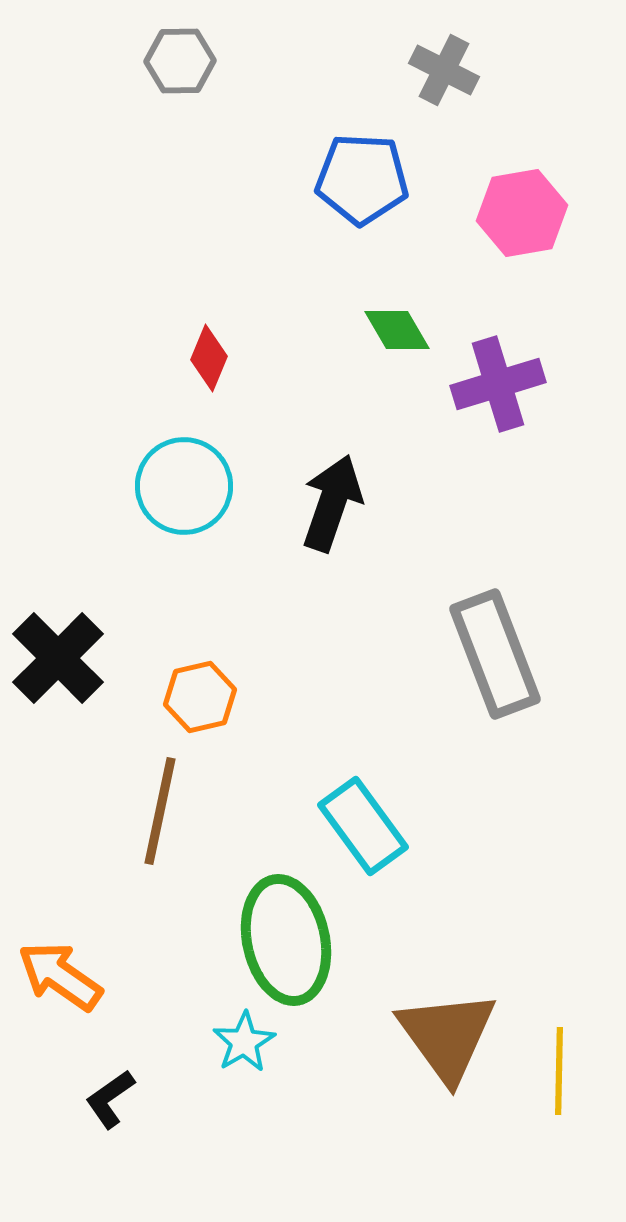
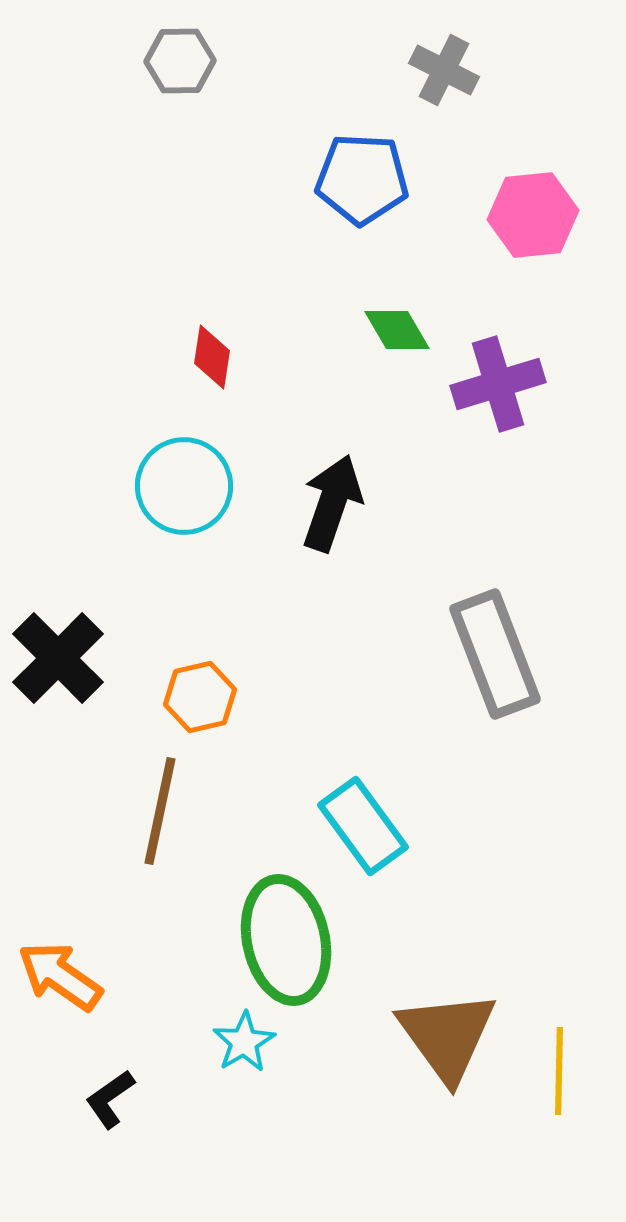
pink hexagon: moved 11 px right, 2 px down; rotated 4 degrees clockwise
red diamond: moved 3 px right, 1 px up; rotated 14 degrees counterclockwise
